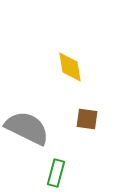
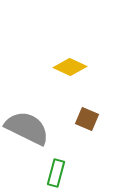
yellow diamond: rotated 56 degrees counterclockwise
brown square: rotated 15 degrees clockwise
